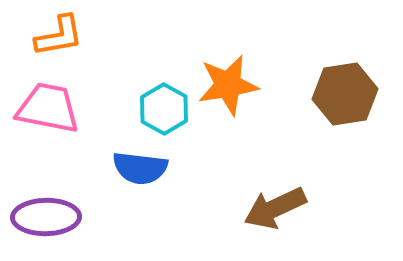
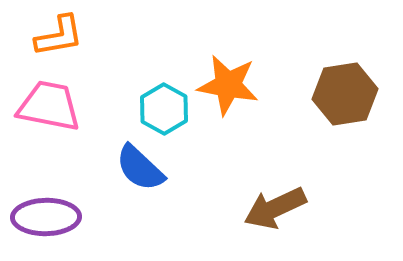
orange star: rotated 20 degrees clockwise
pink trapezoid: moved 1 px right, 2 px up
blue semicircle: rotated 36 degrees clockwise
